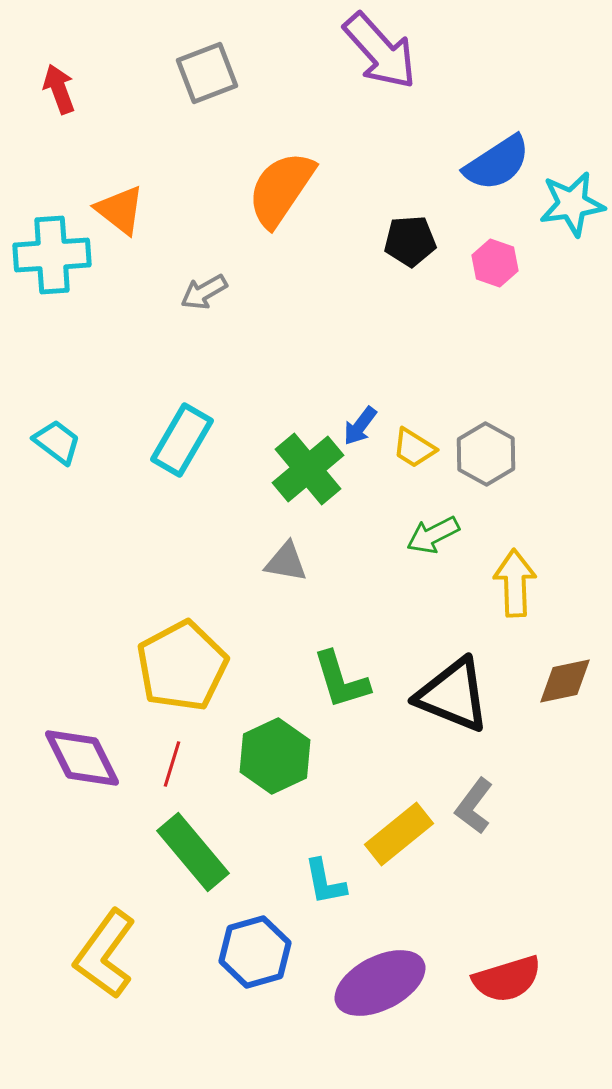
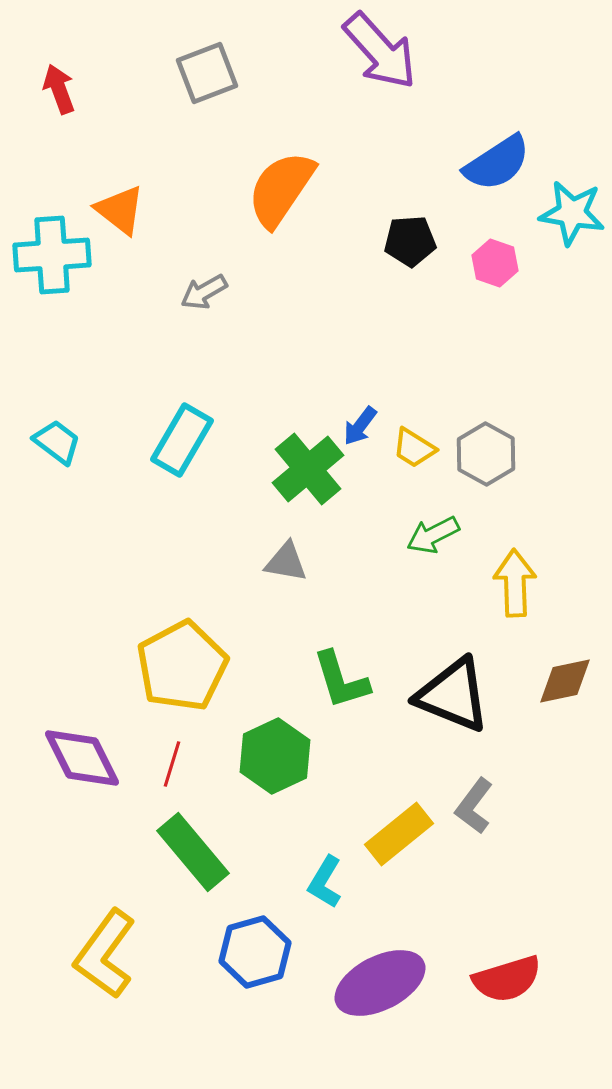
cyan star: moved 9 px down; rotated 18 degrees clockwise
cyan L-shape: rotated 42 degrees clockwise
